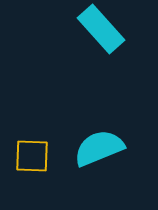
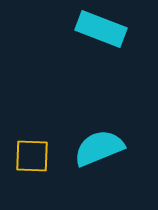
cyan rectangle: rotated 27 degrees counterclockwise
